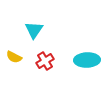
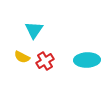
yellow semicircle: moved 8 px right
